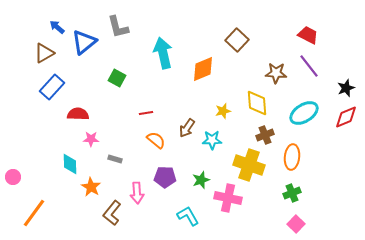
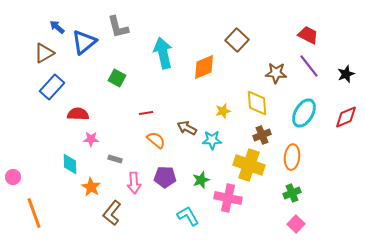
orange diamond: moved 1 px right, 2 px up
black star: moved 14 px up
cyan ellipse: rotated 28 degrees counterclockwise
brown arrow: rotated 84 degrees clockwise
brown cross: moved 3 px left
pink arrow: moved 3 px left, 10 px up
orange line: rotated 56 degrees counterclockwise
